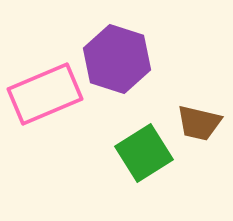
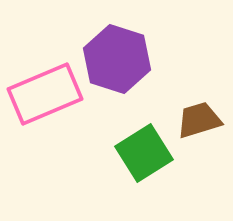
brown trapezoid: moved 3 px up; rotated 150 degrees clockwise
